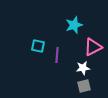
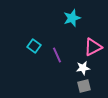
cyan star: moved 2 px left, 7 px up
cyan square: moved 4 px left; rotated 24 degrees clockwise
purple line: rotated 28 degrees counterclockwise
